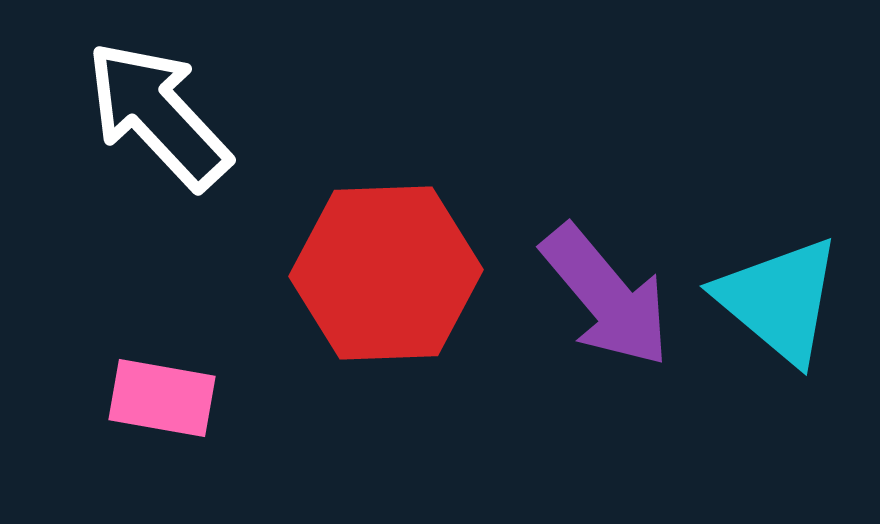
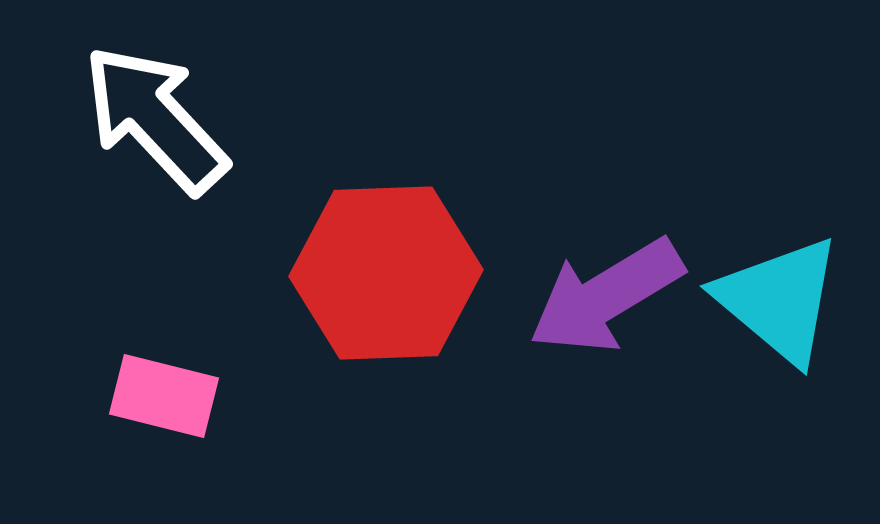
white arrow: moved 3 px left, 4 px down
purple arrow: rotated 99 degrees clockwise
pink rectangle: moved 2 px right, 2 px up; rotated 4 degrees clockwise
